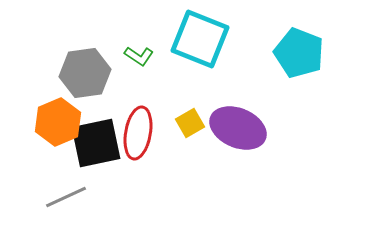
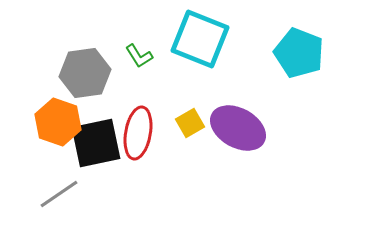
green L-shape: rotated 24 degrees clockwise
orange hexagon: rotated 18 degrees counterclockwise
purple ellipse: rotated 6 degrees clockwise
gray line: moved 7 px left, 3 px up; rotated 9 degrees counterclockwise
